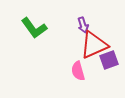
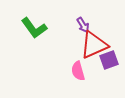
purple arrow: rotated 14 degrees counterclockwise
